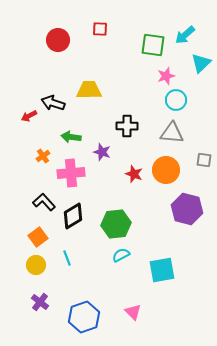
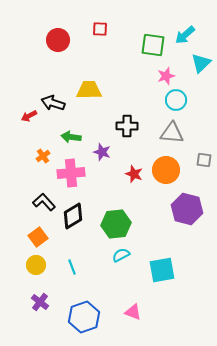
cyan line: moved 5 px right, 9 px down
pink triangle: rotated 24 degrees counterclockwise
